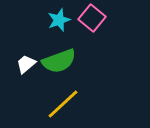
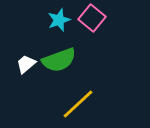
green semicircle: moved 1 px up
yellow line: moved 15 px right
